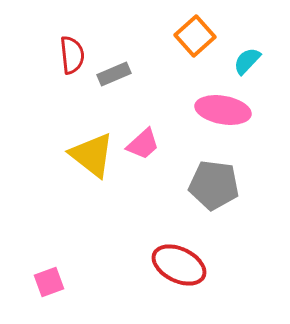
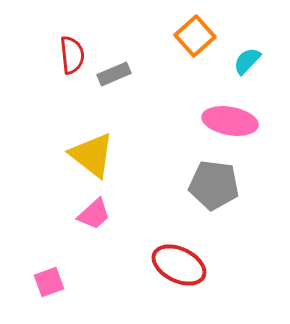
pink ellipse: moved 7 px right, 11 px down
pink trapezoid: moved 49 px left, 70 px down
